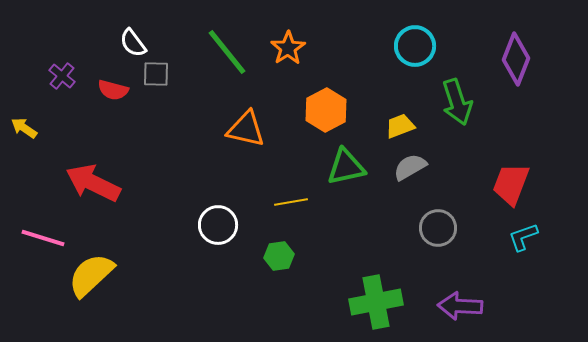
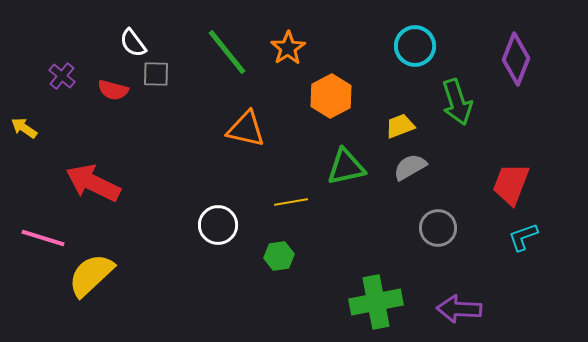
orange hexagon: moved 5 px right, 14 px up
purple arrow: moved 1 px left, 3 px down
